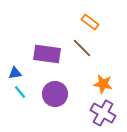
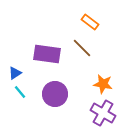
blue triangle: rotated 24 degrees counterclockwise
